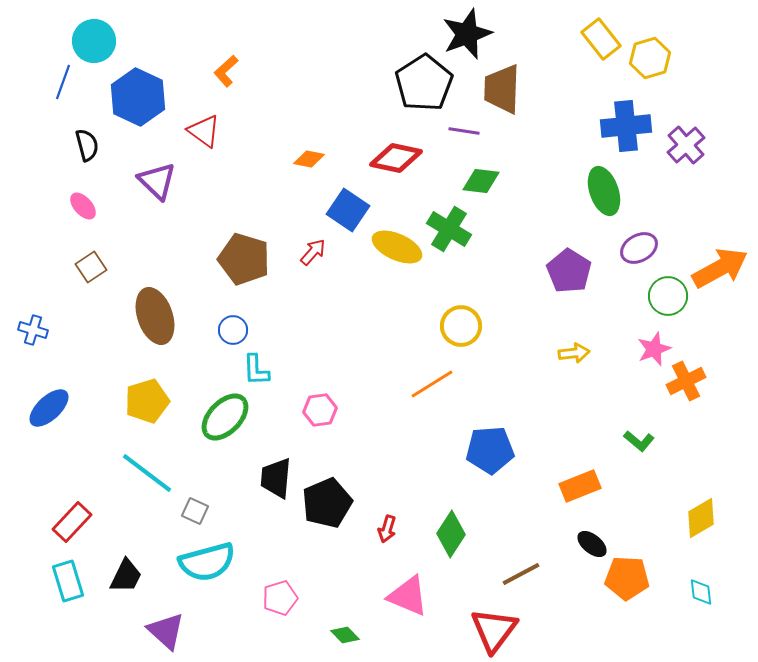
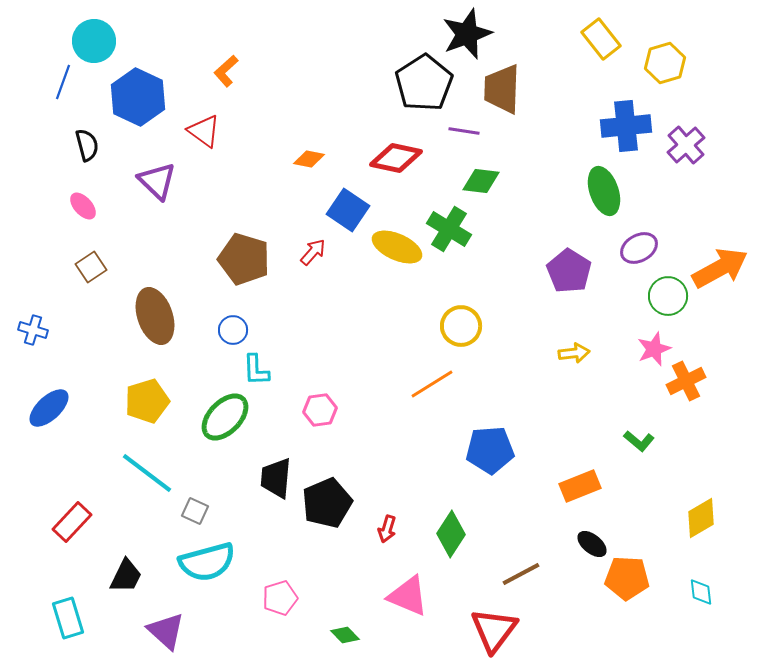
yellow hexagon at (650, 58): moved 15 px right, 5 px down
cyan rectangle at (68, 581): moved 37 px down
